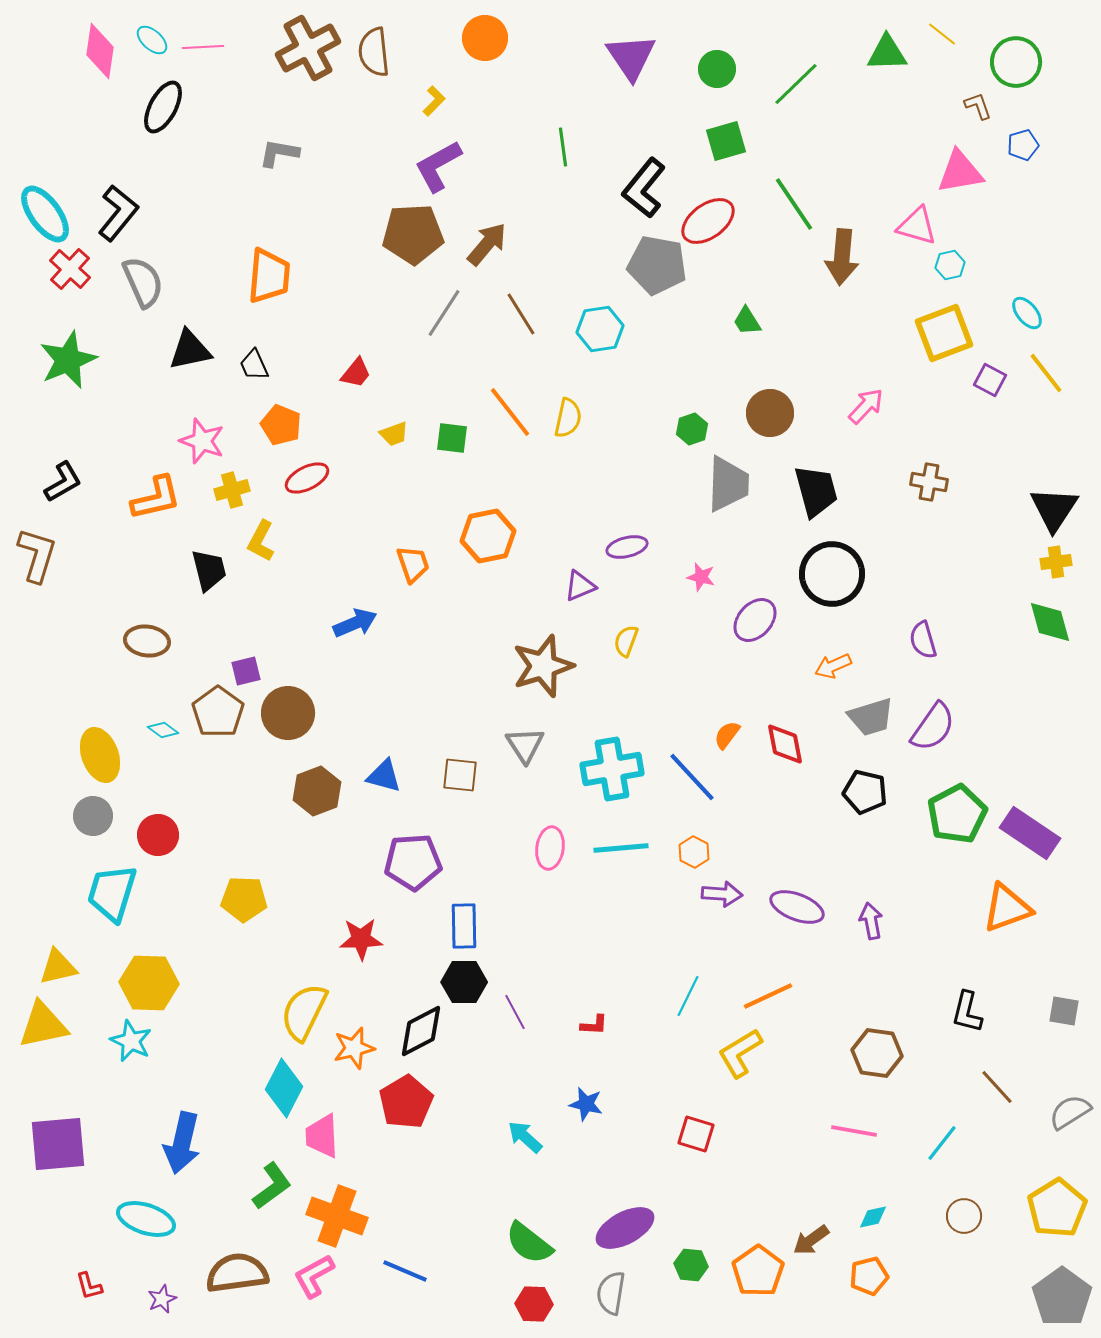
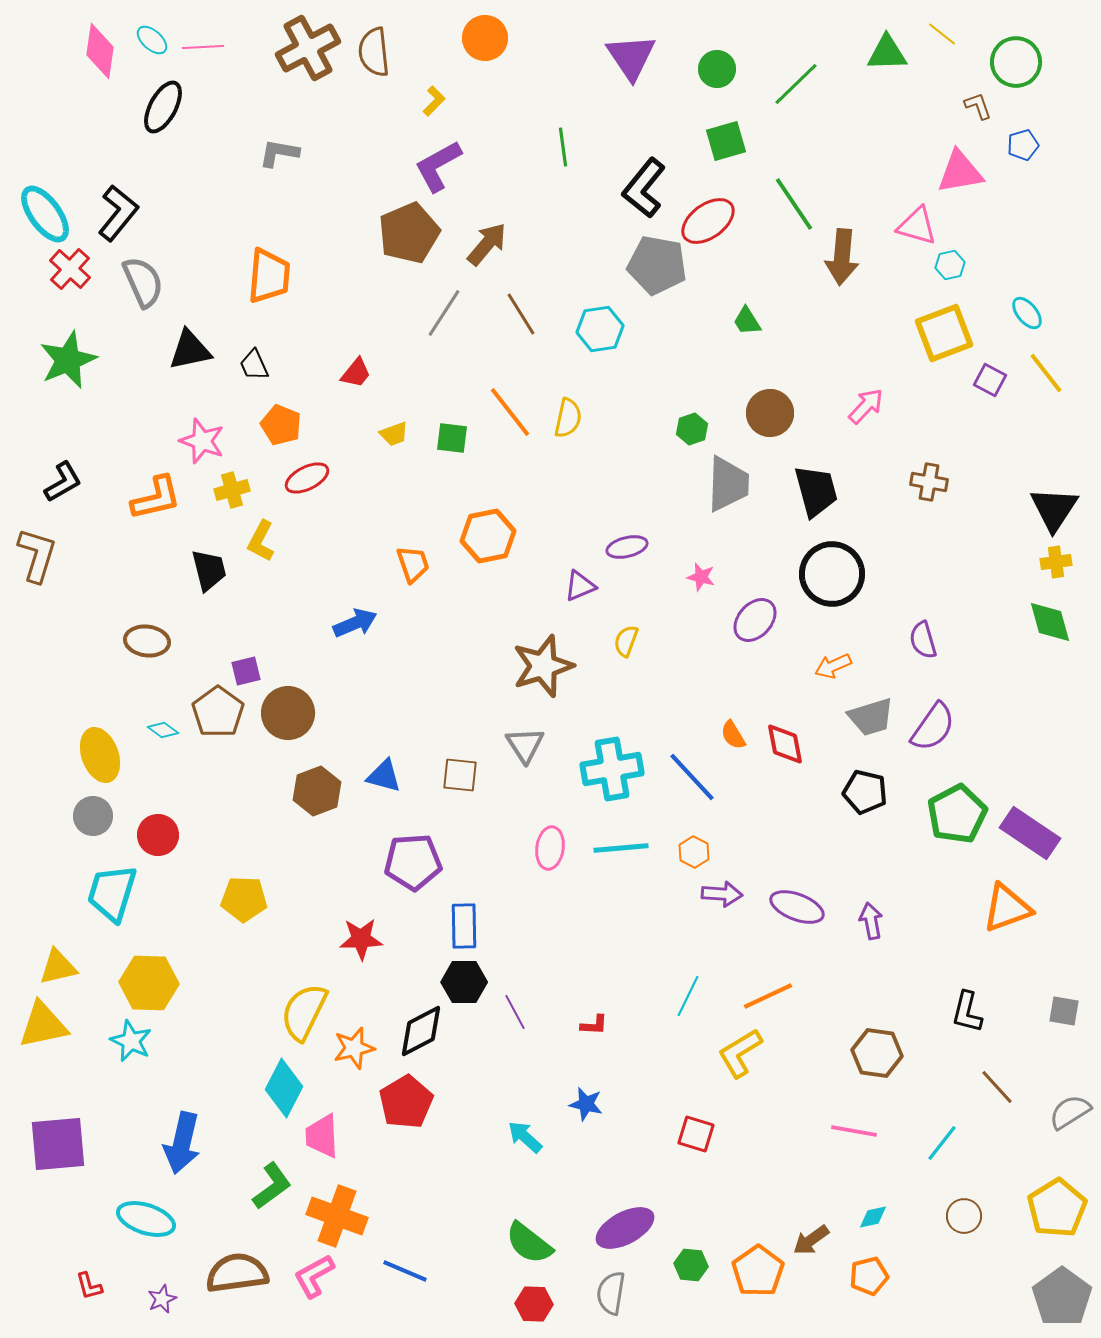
brown pentagon at (413, 234): moved 4 px left, 1 px up; rotated 20 degrees counterclockwise
orange semicircle at (727, 735): moved 6 px right; rotated 68 degrees counterclockwise
